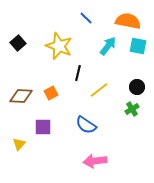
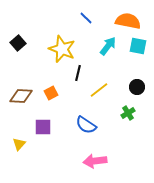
yellow star: moved 3 px right, 3 px down
green cross: moved 4 px left, 4 px down
